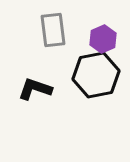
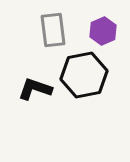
purple hexagon: moved 8 px up
black hexagon: moved 12 px left
